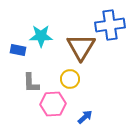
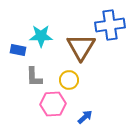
yellow circle: moved 1 px left, 1 px down
gray L-shape: moved 3 px right, 6 px up
